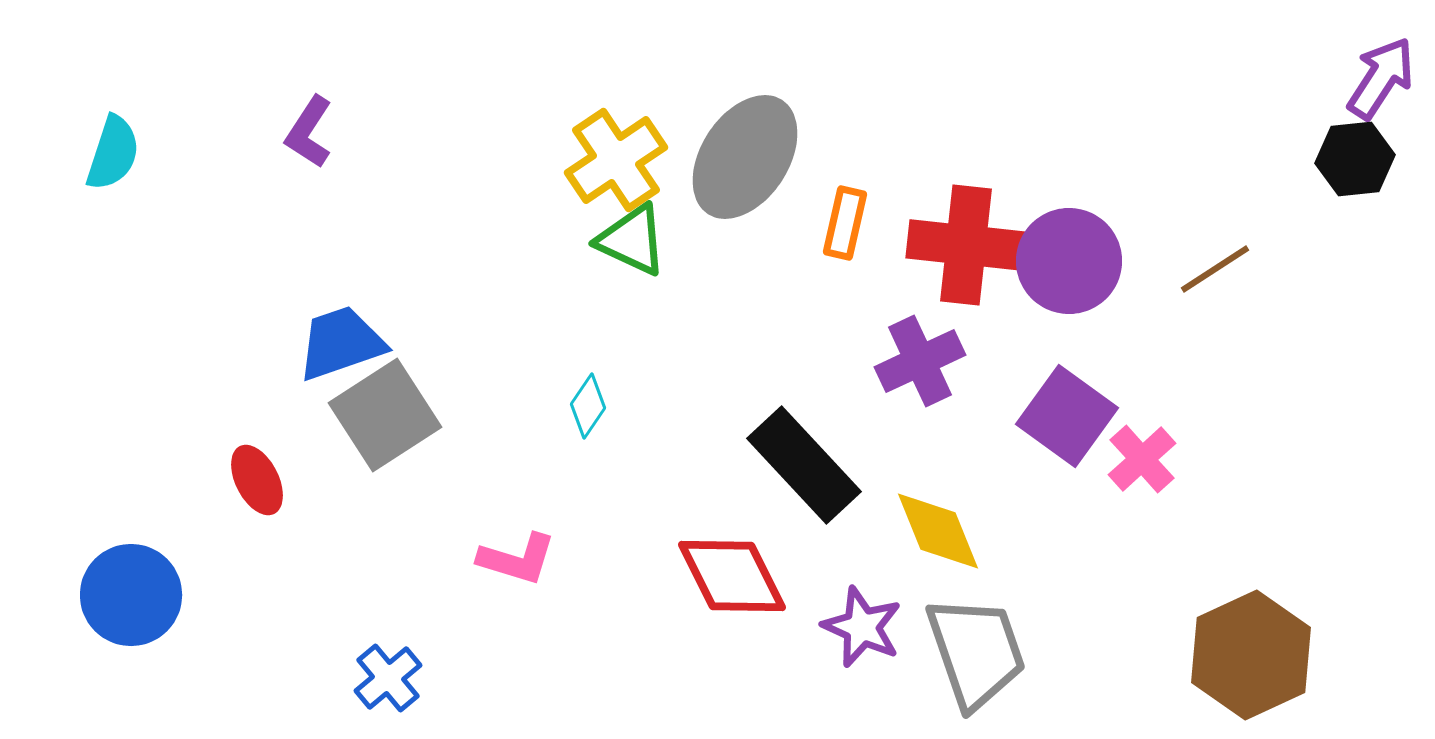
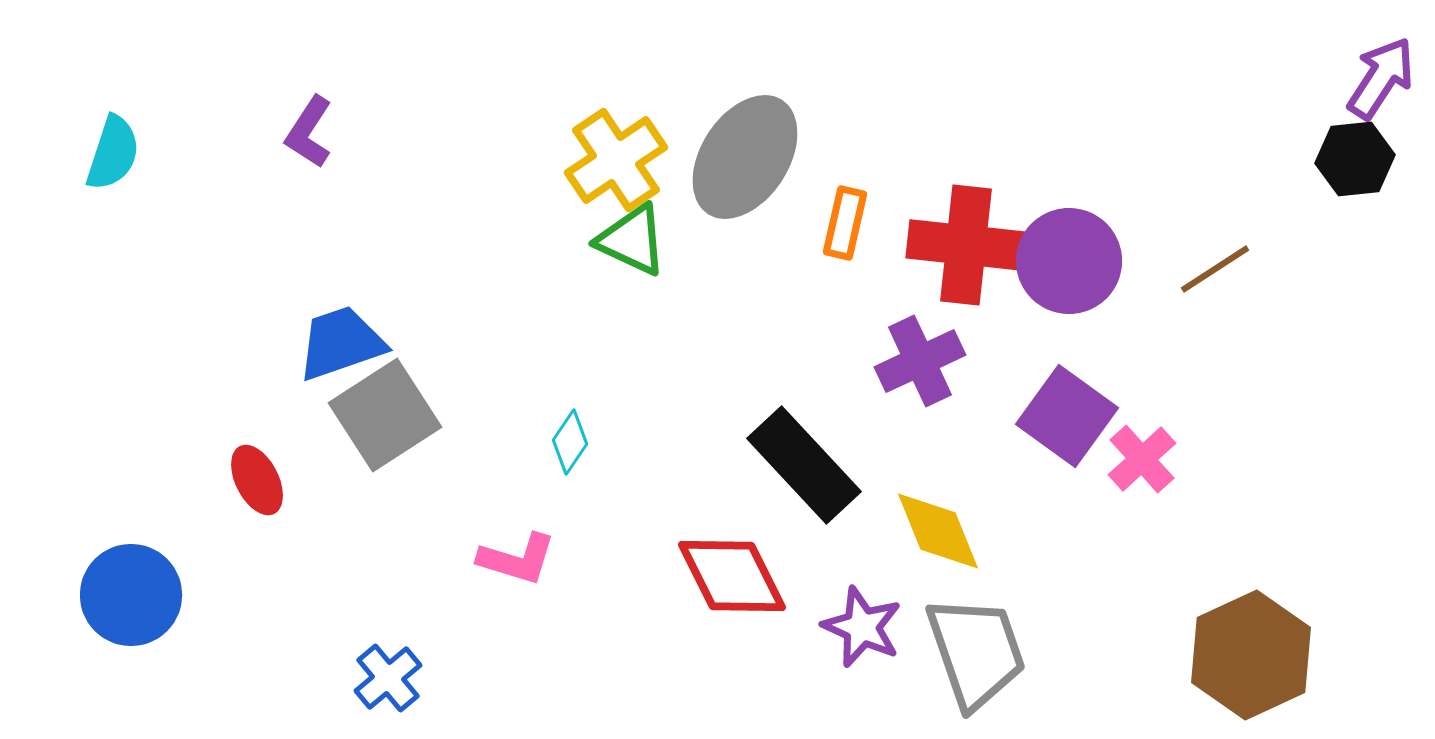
cyan diamond: moved 18 px left, 36 px down
